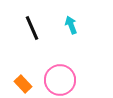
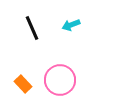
cyan arrow: rotated 90 degrees counterclockwise
